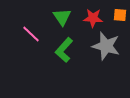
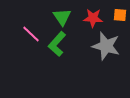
green L-shape: moved 7 px left, 6 px up
